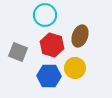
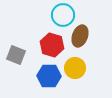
cyan circle: moved 18 px right
gray square: moved 2 px left, 3 px down
